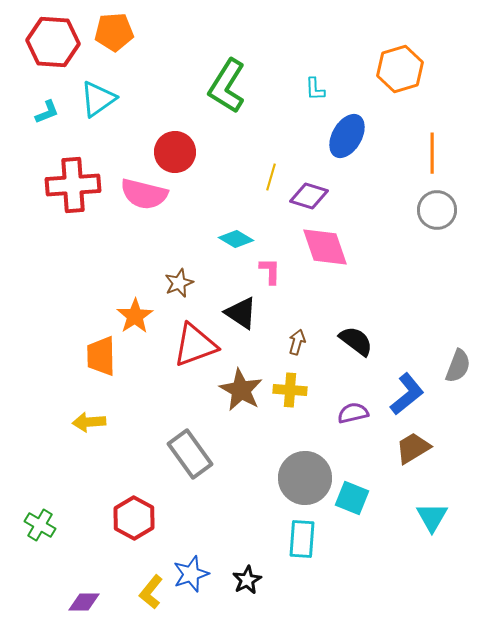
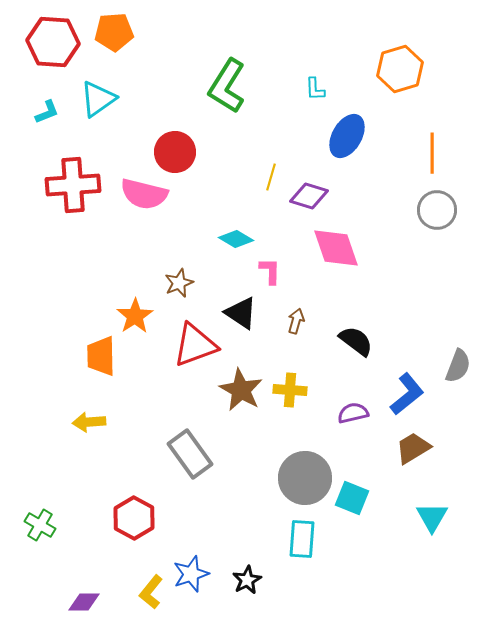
pink diamond at (325, 247): moved 11 px right, 1 px down
brown arrow at (297, 342): moved 1 px left, 21 px up
